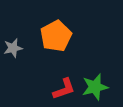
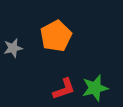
green star: moved 1 px down
